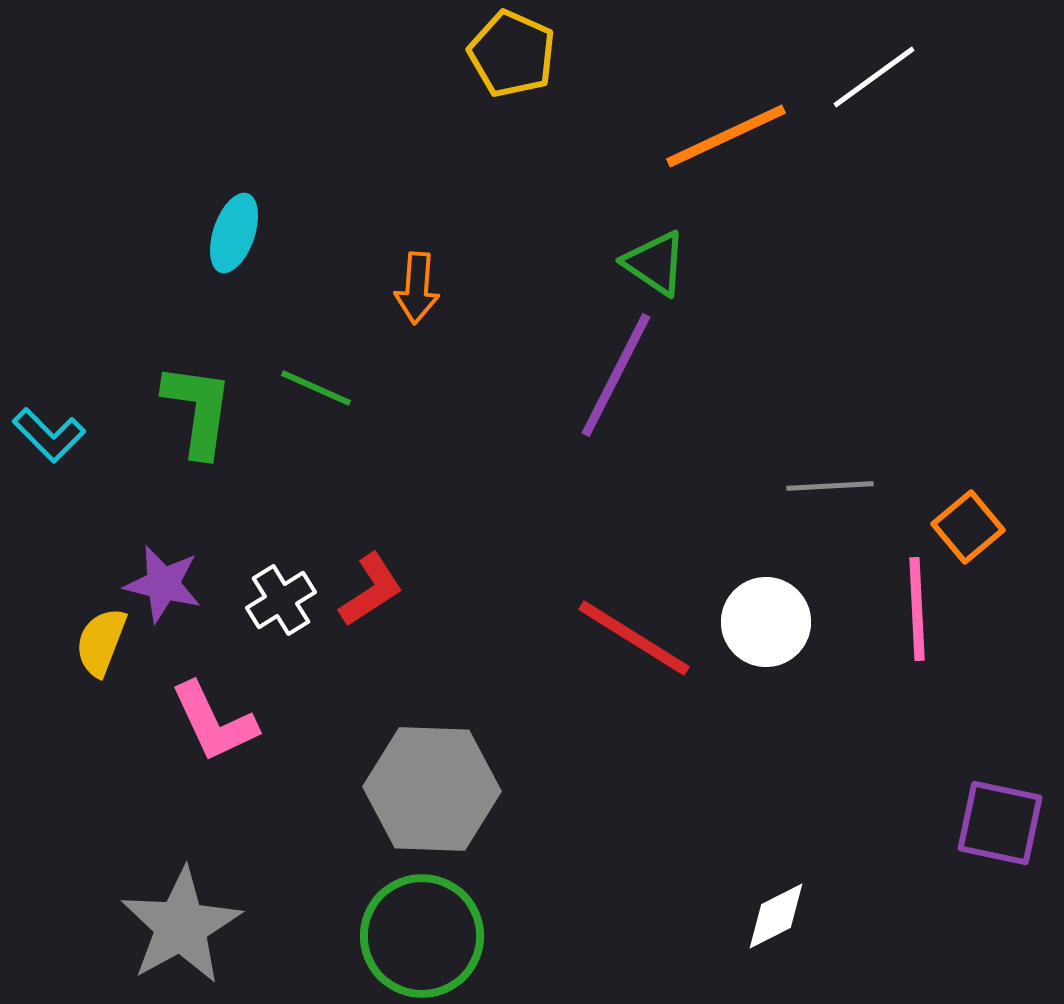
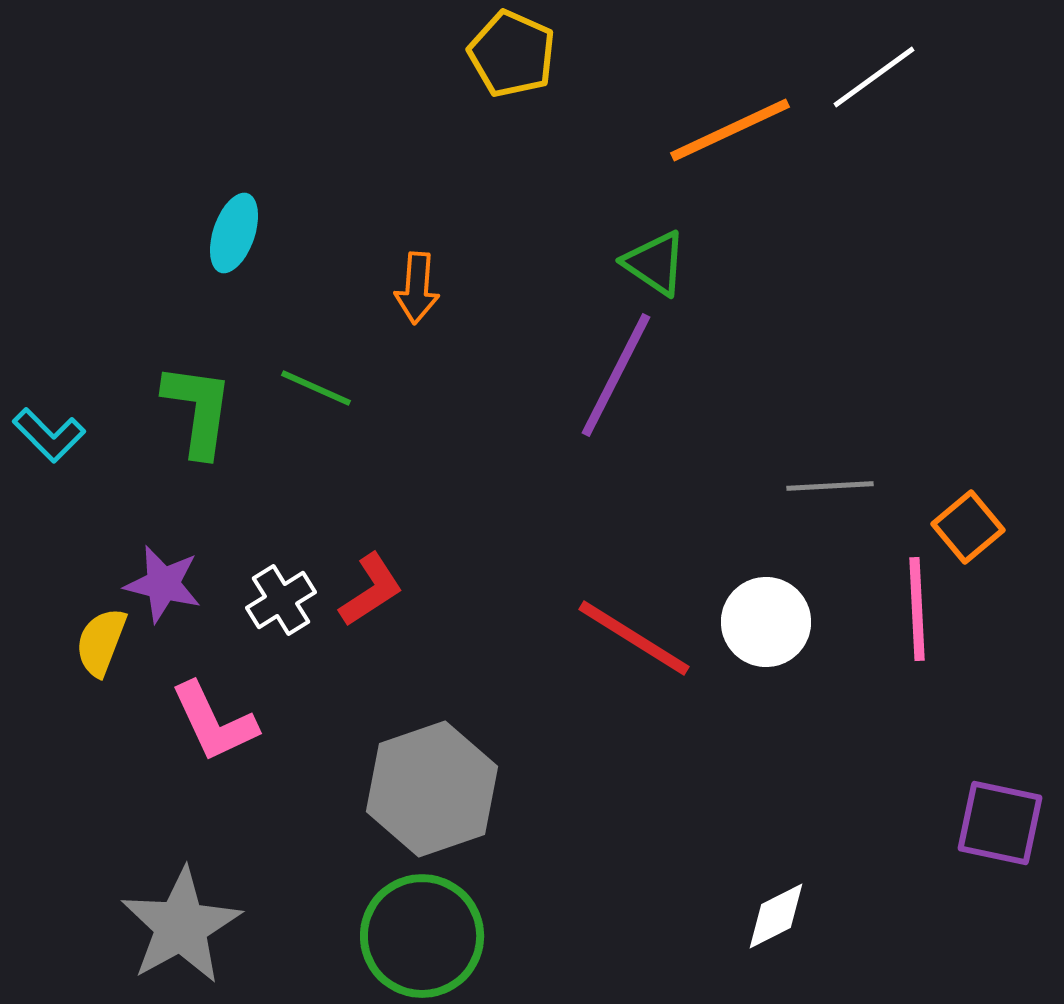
orange line: moved 4 px right, 6 px up
gray hexagon: rotated 21 degrees counterclockwise
